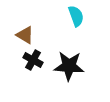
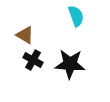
black star: moved 1 px right, 2 px up
